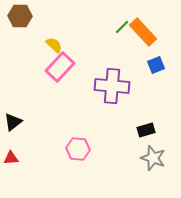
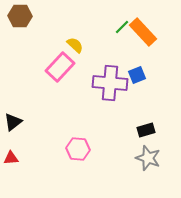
yellow semicircle: moved 21 px right
blue square: moved 19 px left, 10 px down
purple cross: moved 2 px left, 3 px up
gray star: moved 5 px left
